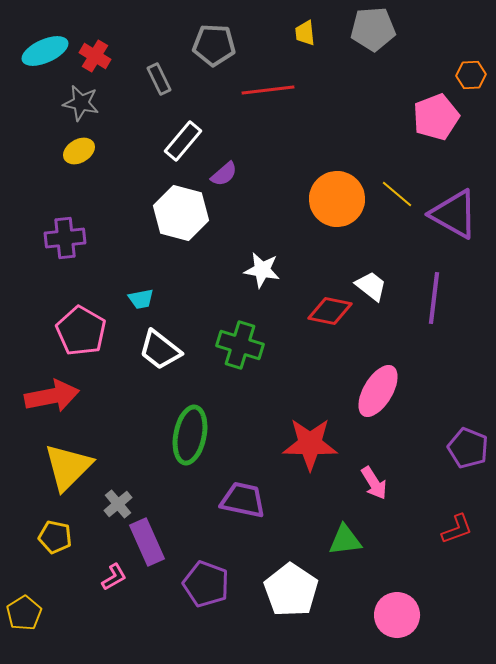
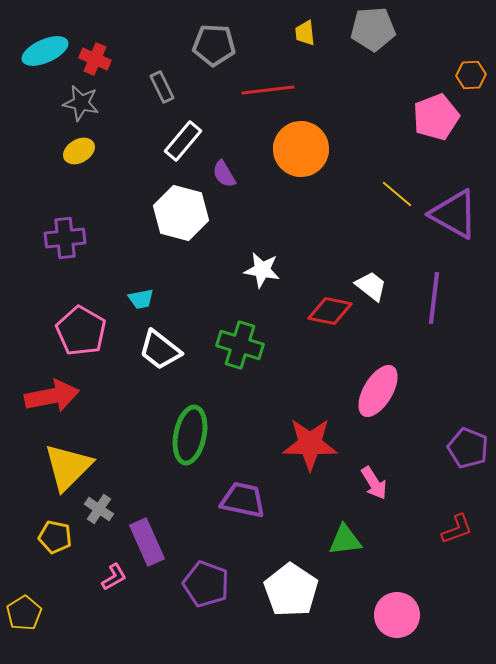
red cross at (95, 56): moved 3 px down; rotated 8 degrees counterclockwise
gray rectangle at (159, 79): moved 3 px right, 8 px down
purple semicircle at (224, 174): rotated 100 degrees clockwise
orange circle at (337, 199): moved 36 px left, 50 px up
gray cross at (118, 504): moved 19 px left, 5 px down; rotated 16 degrees counterclockwise
